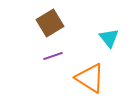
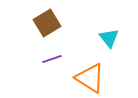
brown square: moved 3 px left
purple line: moved 1 px left, 3 px down
